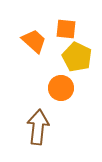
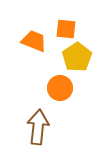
orange trapezoid: rotated 20 degrees counterclockwise
yellow pentagon: rotated 12 degrees clockwise
orange circle: moved 1 px left
